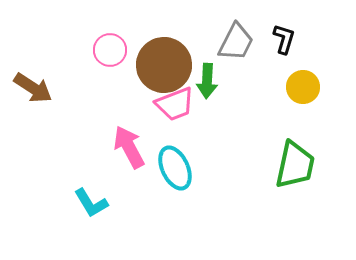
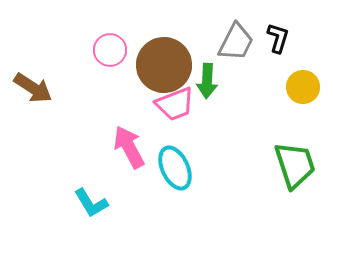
black L-shape: moved 6 px left, 1 px up
green trapezoid: rotated 30 degrees counterclockwise
